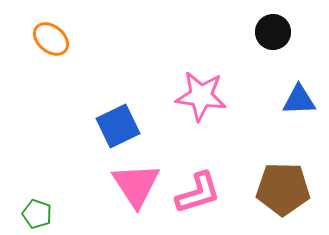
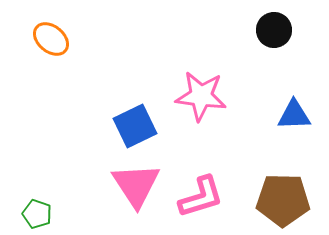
black circle: moved 1 px right, 2 px up
blue triangle: moved 5 px left, 15 px down
blue square: moved 17 px right
brown pentagon: moved 11 px down
pink L-shape: moved 3 px right, 4 px down
